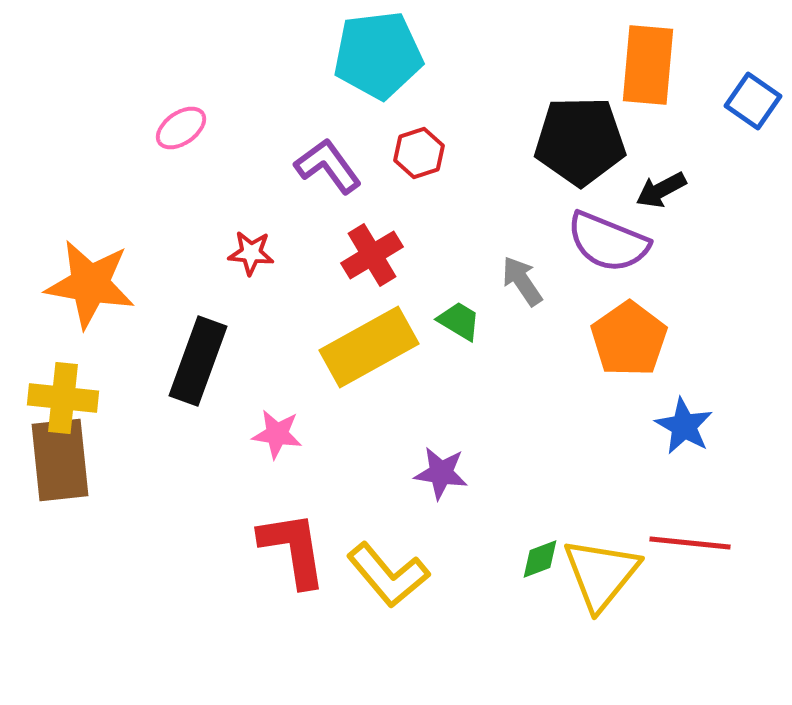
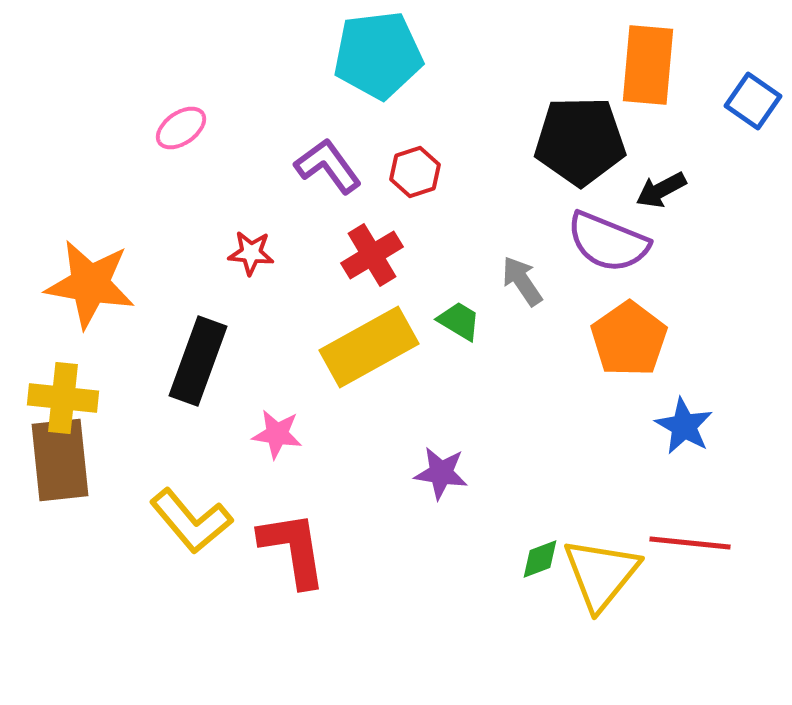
red hexagon: moved 4 px left, 19 px down
yellow L-shape: moved 197 px left, 54 px up
